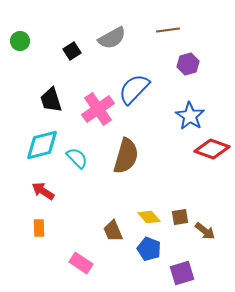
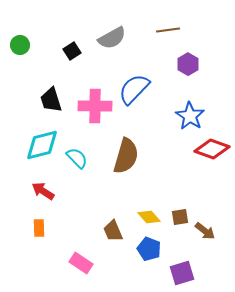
green circle: moved 4 px down
purple hexagon: rotated 15 degrees counterclockwise
pink cross: moved 3 px left, 3 px up; rotated 36 degrees clockwise
